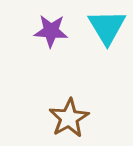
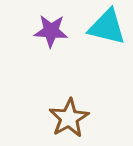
cyan triangle: rotated 45 degrees counterclockwise
